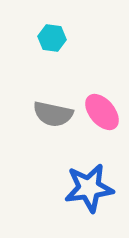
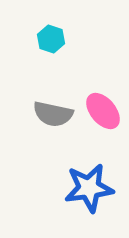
cyan hexagon: moved 1 px left, 1 px down; rotated 12 degrees clockwise
pink ellipse: moved 1 px right, 1 px up
